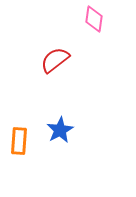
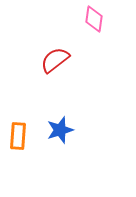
blue star: rotated 12 degrees clockwise
orange rectangle: moved 1 px left, 5 px up
